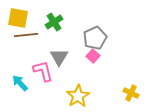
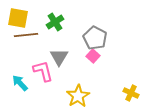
green cross: moved 1 px right
gray pentagon: rotated 20 degrees counterclockwise
